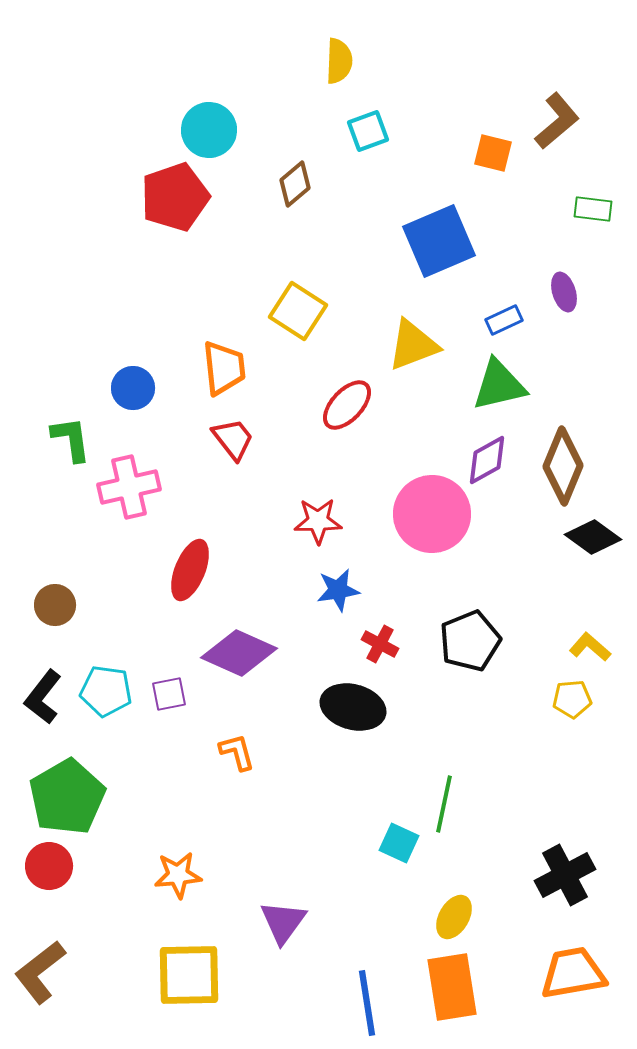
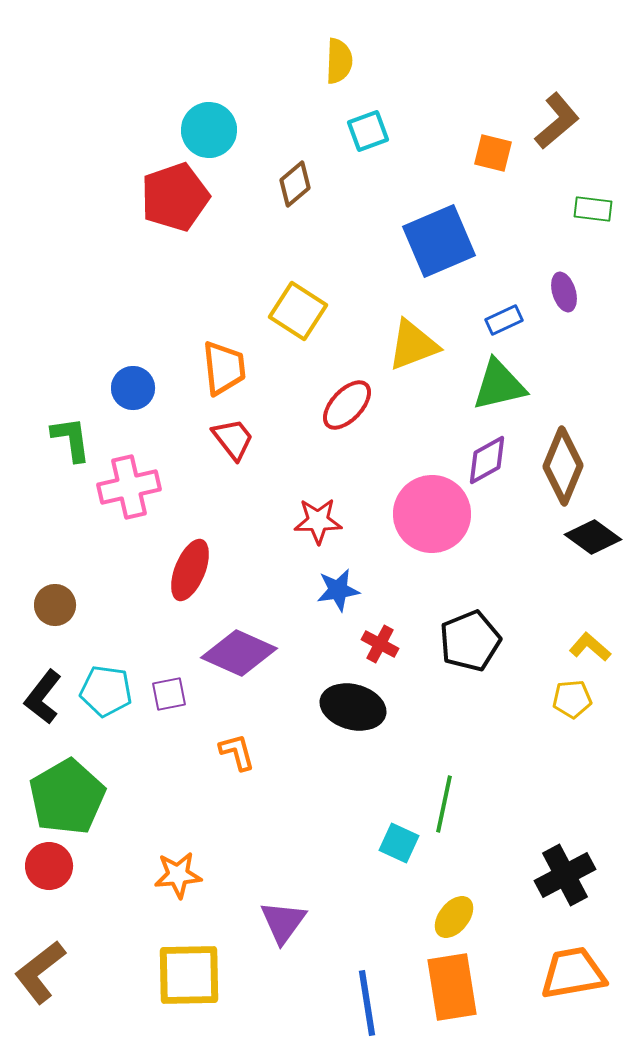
yellow ellipse at (454, 917): rotated 9 degrees clockwise
